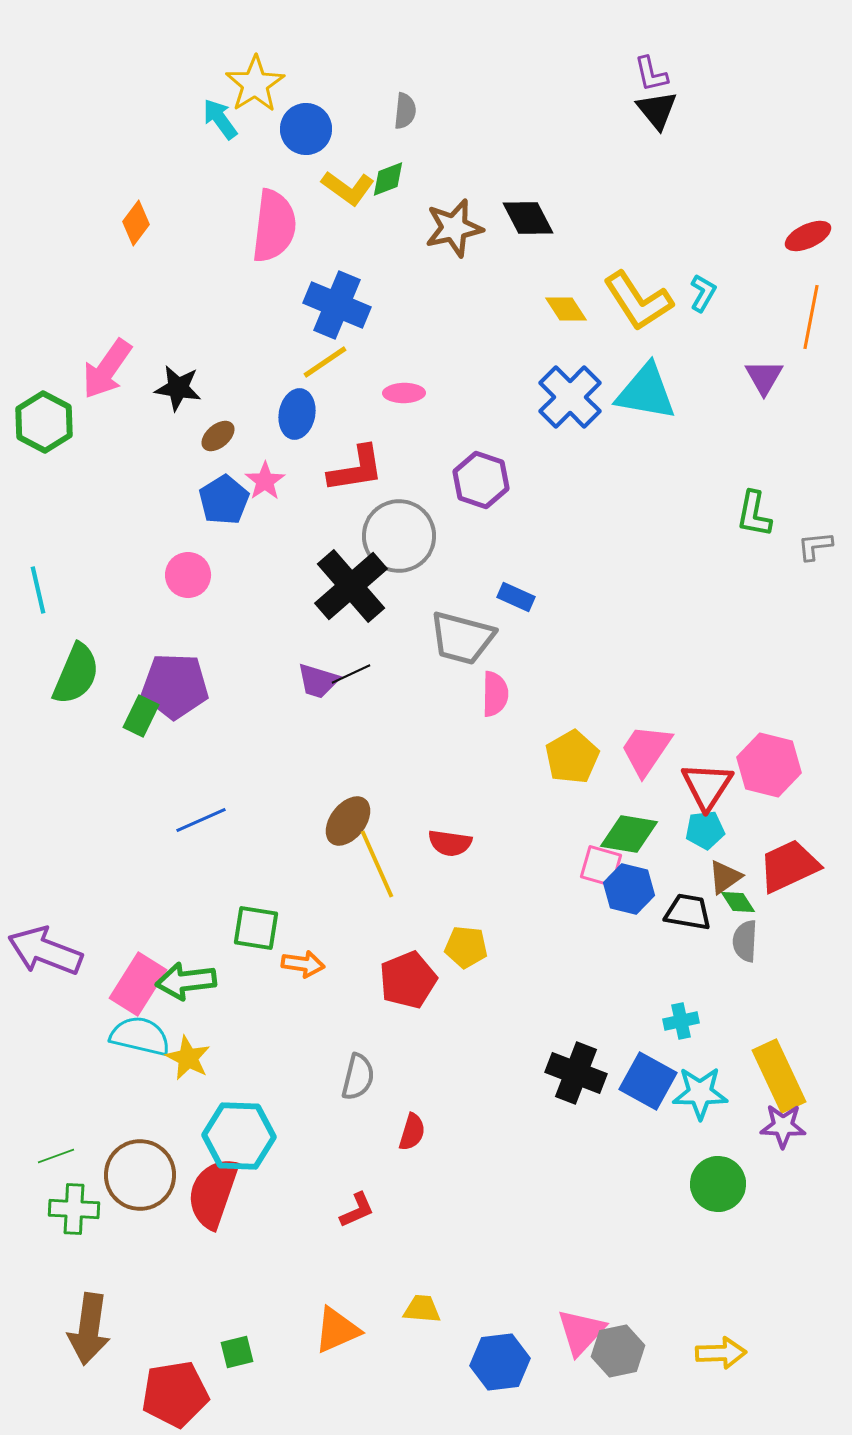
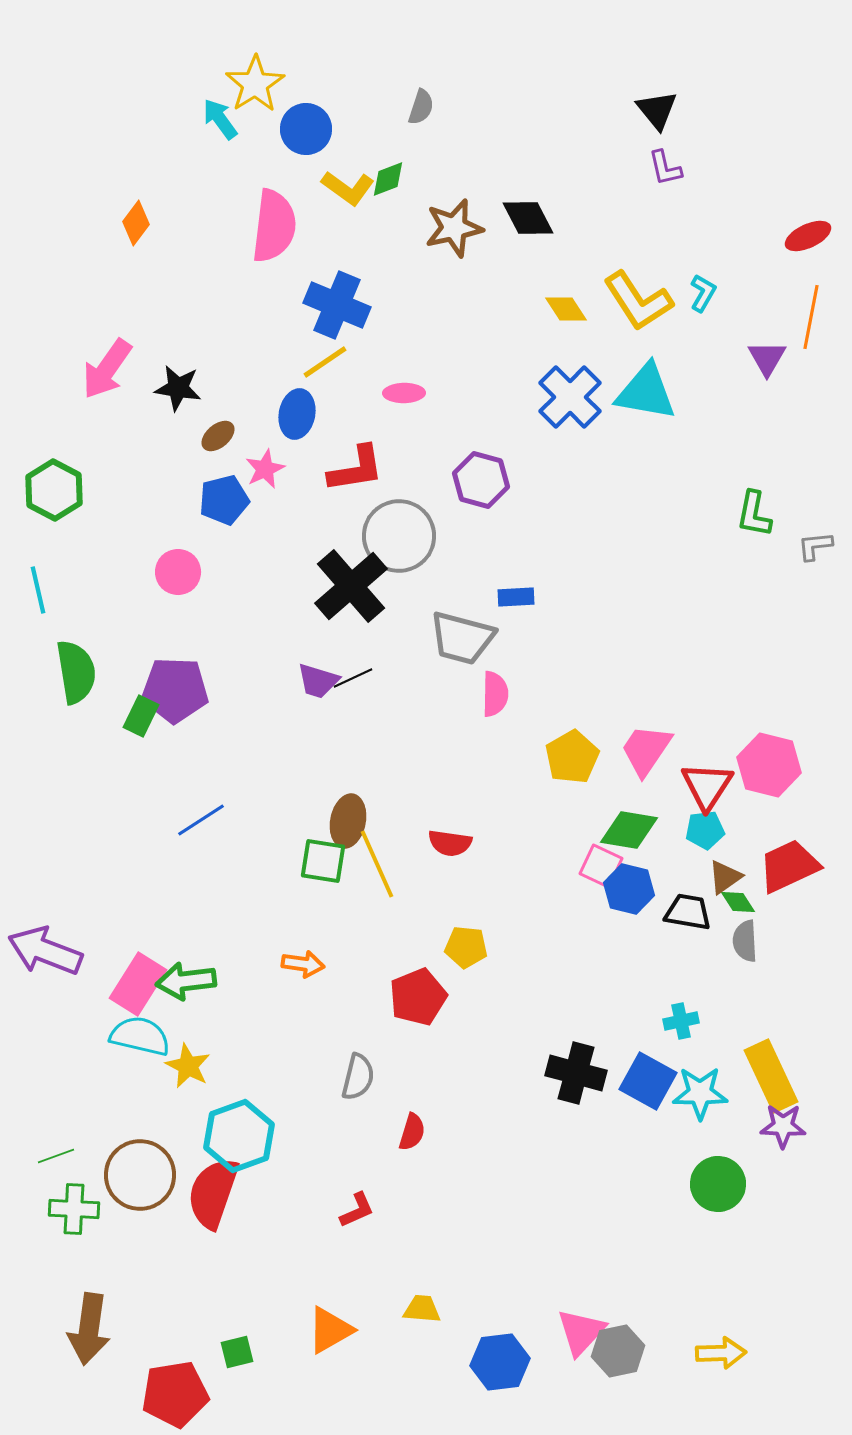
purple L-shape at (651, 74): moved 14 px right, 94 px down
gray semicircle at (405, 111): moved 16 px right, 4 px up; rotated 12 degrees clockwise
purple triangle at (764, 377): moved 3 px right, 19 px up
green hexagon at (44, 422): moved 10 px right, 68 px down
purple hexagon at (481, 480): rotated 4 degrees counterclockwise
pink star at (265, 481): moved 12 px up; rotated 9 degrees clockwise
blue pentagon at (224, 500): rotated 18 degrees clockwise
pink circle at (188, 575): moved 10 px left, 3 px up
blue rectangle at (516, 597): rotated 27 degrees counterclockwise
green semicircle at (76, 674): moved 2 px up; rotated 32 degrees counterclockwise
black line at (351, 674): moved 2 px right, 4 px down
purple pentagon at (175, 686): moved 4 px down
blue line at (201, 820): rotated 9 degrees counterclockwise
brown ellipse at (348, 821): rotated 27 degrees counterclockwise
green diamond at (629, 834): moved 4 px up
pink square at (601, 866): rotated 9 degrees clockwise
green square at (256, 928): moved 67 px right, 67 px up
gray semicircle at (745, 941): rotated 6 degrees counterclockwise
red pentagon at (408, 980): moved 10 px right, 17 px down
yellow star at (188, 1058): moved 8 px down
black cross at (576, 1073): rotated 6 degrees counterclockwise
yellow rectangle at (779, 1076): moved 8 px left
cyan hexagon at (239, 1136): rotated 22 degrees counterclockwise
orange triangle at (337, 1330): moved 7 px left; rotated 6 degrees counterclockwise
